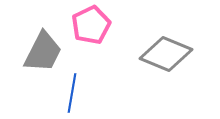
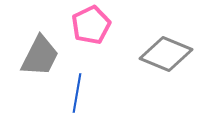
gray trapezoid: moved 3 px left, 4 px down
blue line: moved 5 px right
